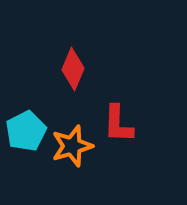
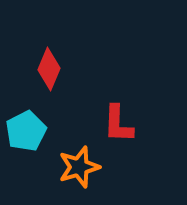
red diamond: moved 24 px left
orange star: moved 7 px right, 21 px down
